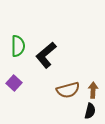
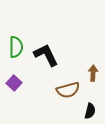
green semicircle: moved 2 px left, 1 px down
black L-shape: rotated 104 degrees clockwise
brown arrow: moved 17 px up
